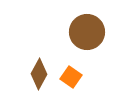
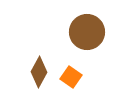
brown diamond: moved 2 px up
